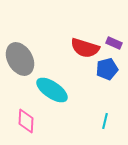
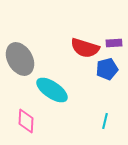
purple rectangle: rotated 28 degrees counterclockwise
